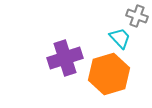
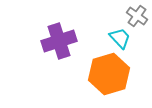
gray cross: rotated 15 degrees clockwise
purple cross: moved 6 px left, 17 px up
